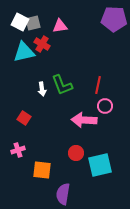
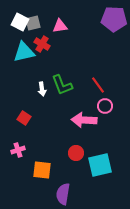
red line: rotated 48 degrees counterclockwise
